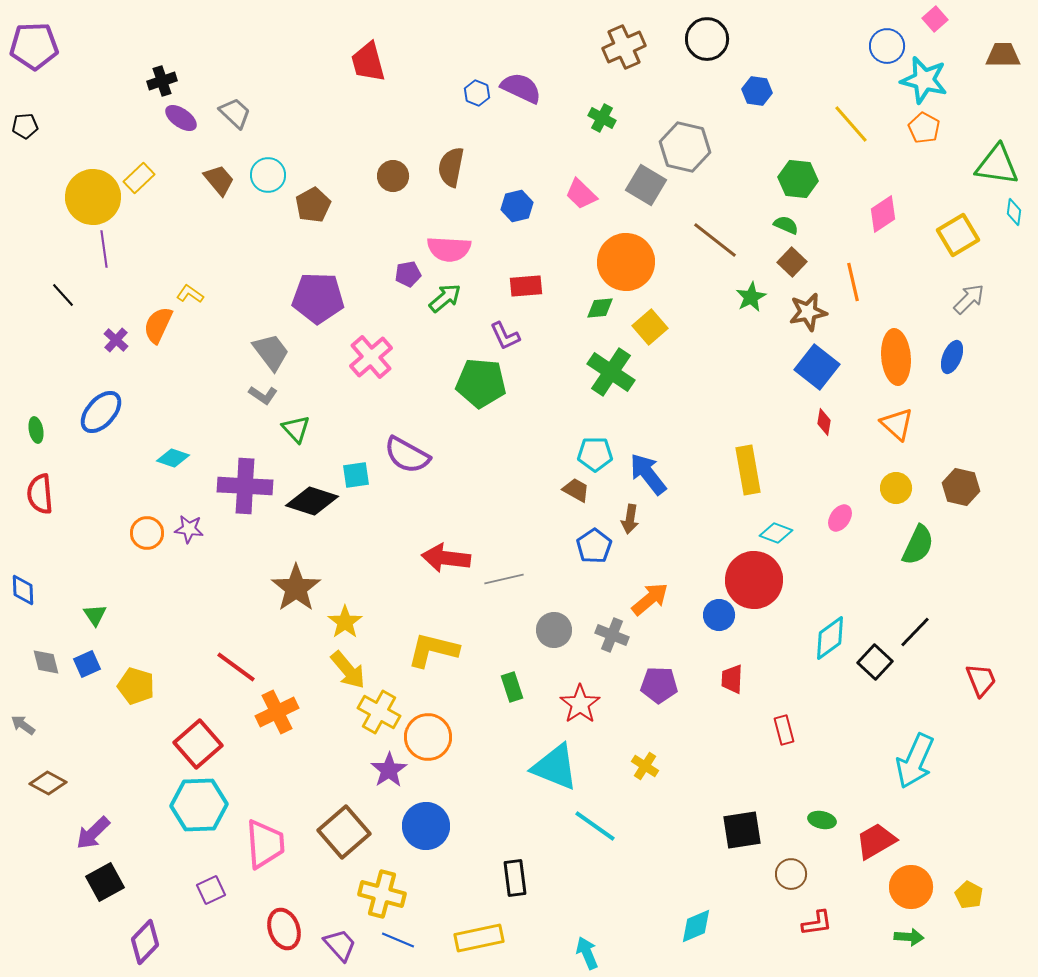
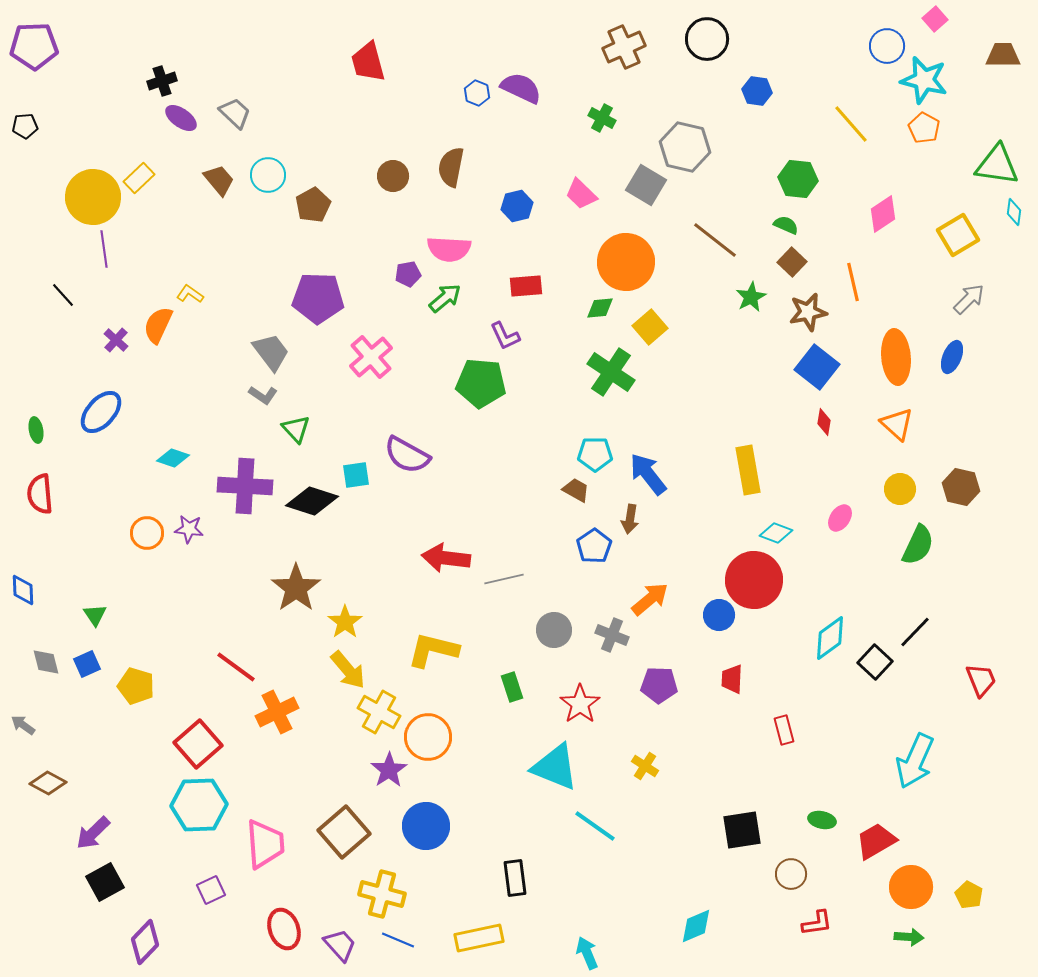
yellow circle at (896, 488): moved 4 px right, 1 px down
